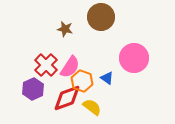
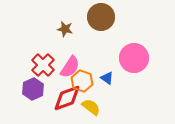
red cross: moved 3 px left
yellow semicircle: moved 1 px left
